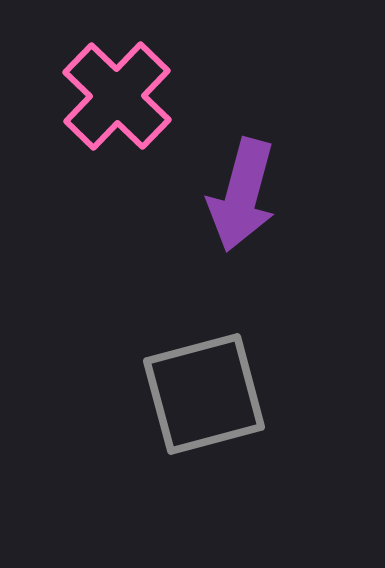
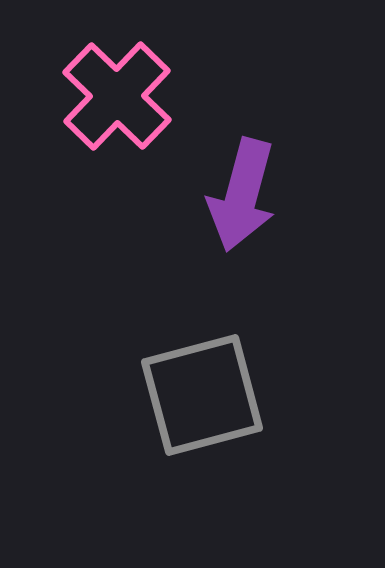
gray square: moved 2 px left, 1 px down
